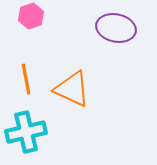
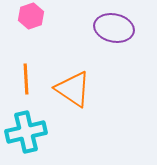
purple ellipse: moved 2 px left
orange line: rotated 8 degrees clockwise
orange triangle: moved 1 px right; rotated 9 degrees clockwise
